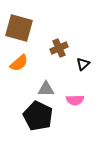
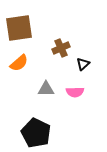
brown square: rotated 24 degrees counterclockwise
brown cross: moved 2 px right
pink semicircle: moved 8 px up
black pentagon: moved 2 px left, 17 px down
